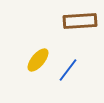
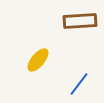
blue line: moved 11 px right, 14 px down
